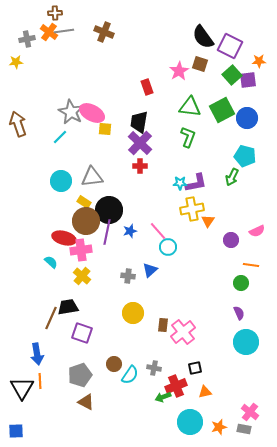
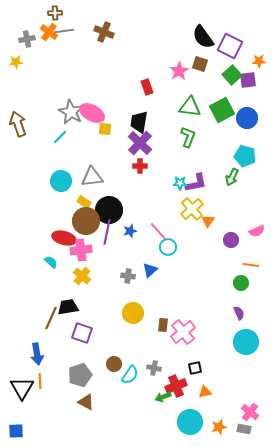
yellow cross at (192, 209): rotated 30 degrees counterclockwise
